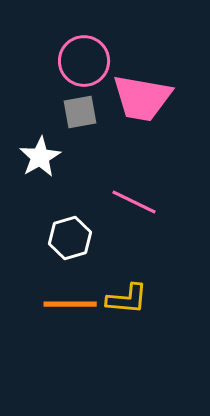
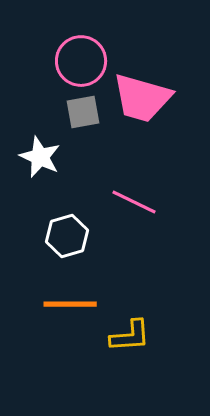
pink circle: moved 3 px left
pink trapezoid: rotated 6 degrees clockwise
gray square: moved 3 px right
white star: rotated 18 degrees counterclockwise
white hexagon: moved 3 px left, 2 px up
yellow L-shape: moved 3 px right, 37 px down; rotated 9 degrees counterclockwise
